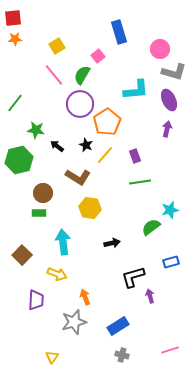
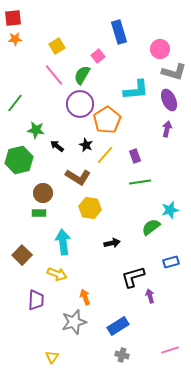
orange pentagon at (107, 122): moved 2 px up
